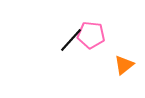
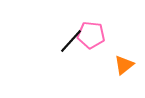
black line: moved 1 px down
